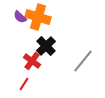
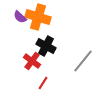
black cross: rotated 18 degrees counterclockwise
red line: moved 19 px right, 1 px up
